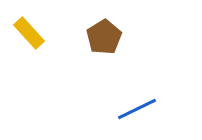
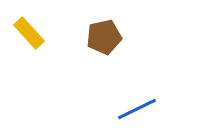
brown pentagon: rotated 20 degrees clockwise
